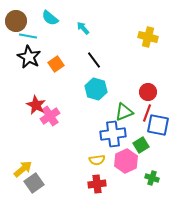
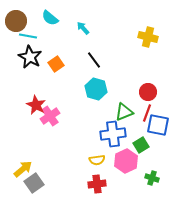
black star: moved 1 px right
